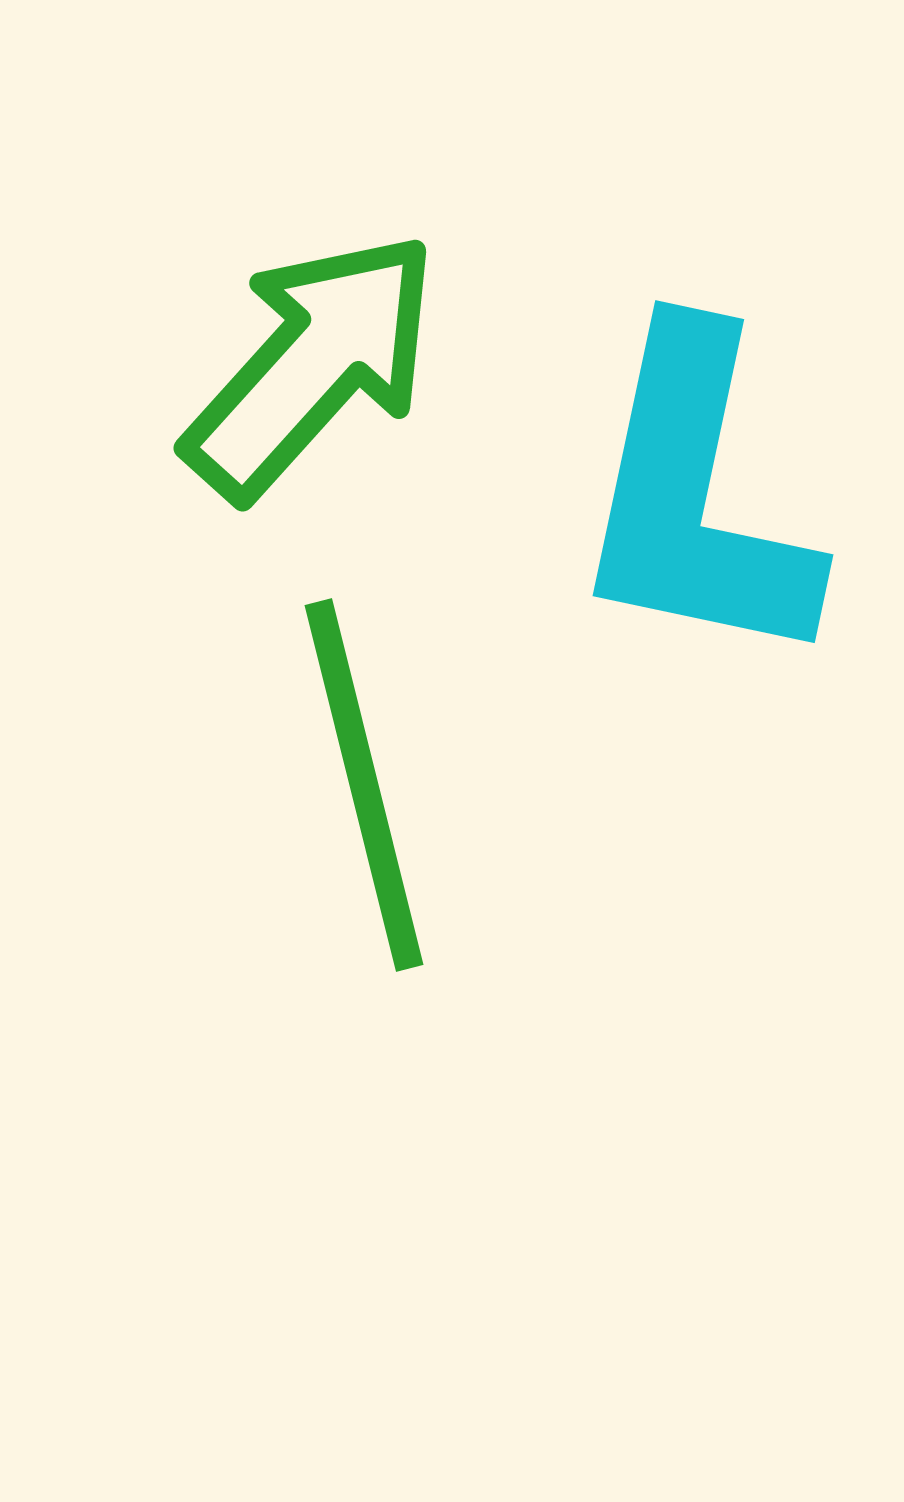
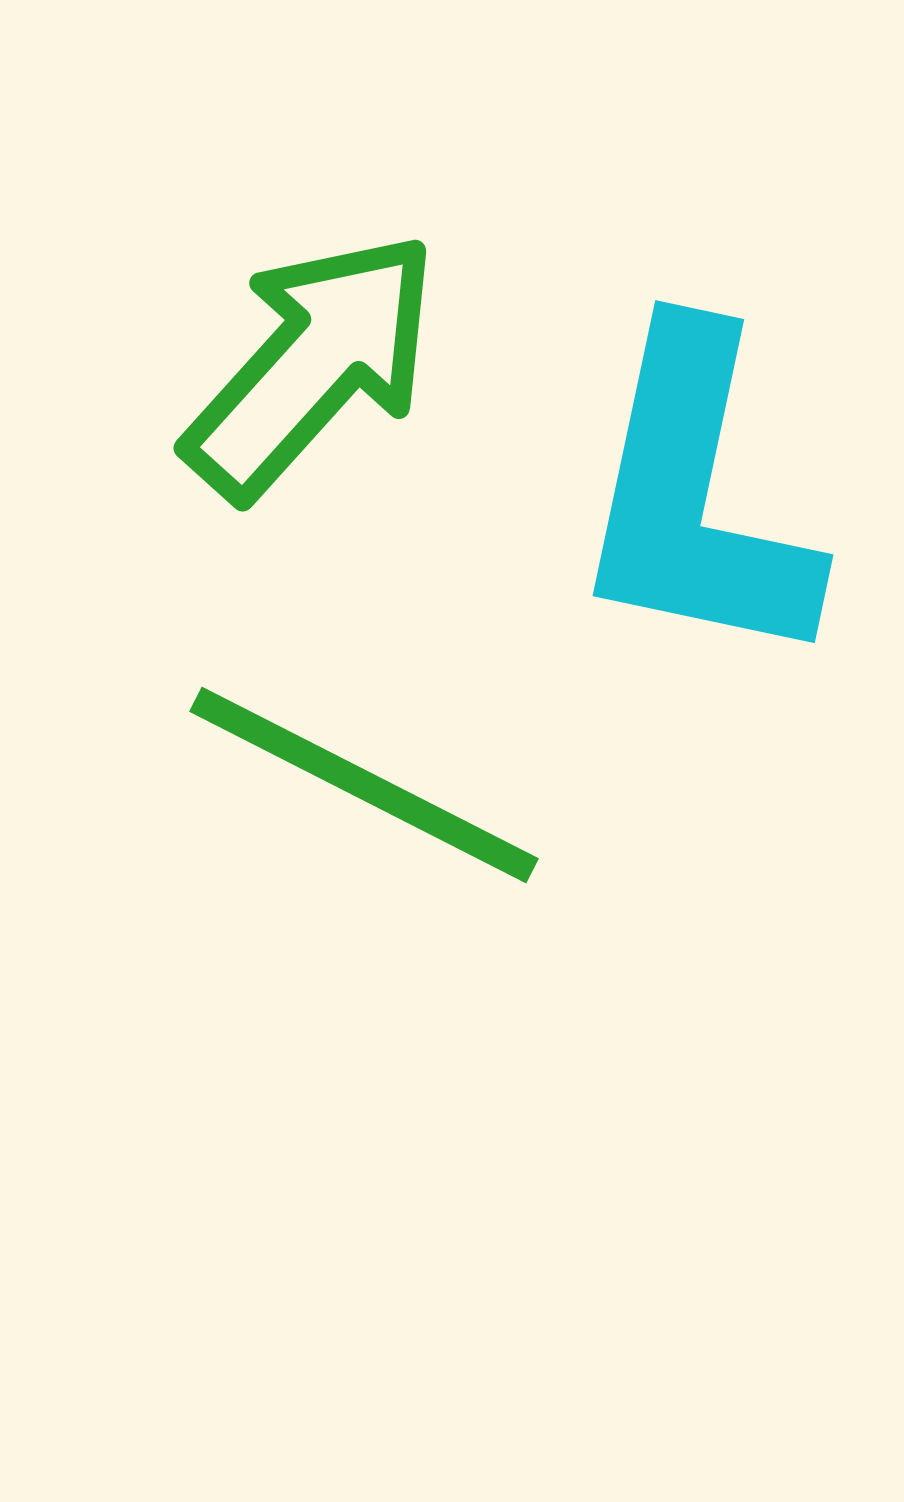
green line: rotated 49 degrees counterclockwise
